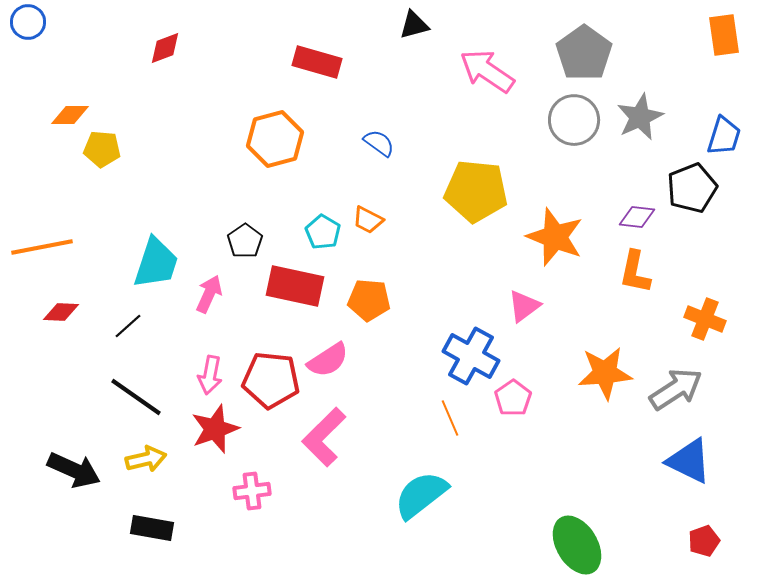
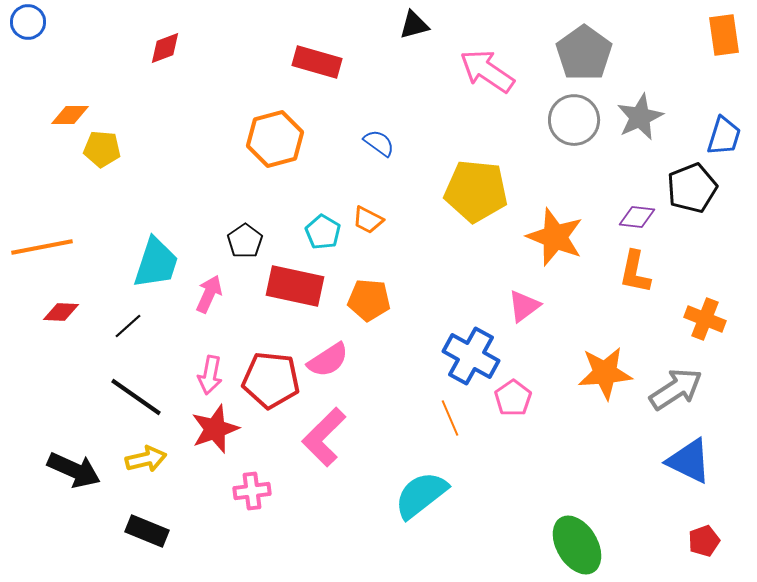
black rectangle at (152, 528): moved 5 px left, 3 px down; rotated 12 degrees clockwise
